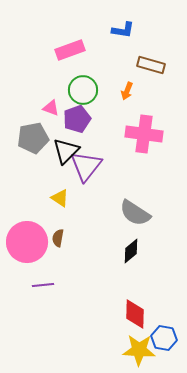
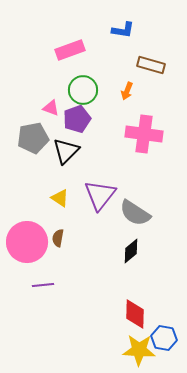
purple triangle: moved 14 px right, 29 px down
